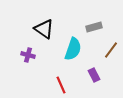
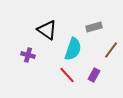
black triangle: moved 3 px right, 1 px down
purple rectangle: rotated 56 degrees clockwise
red line: moved 6 px right, 10 px up; rotated 18 degrees counterclockwise
